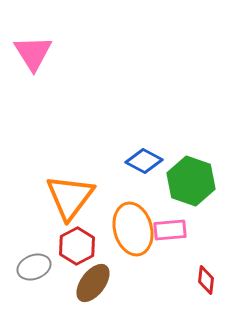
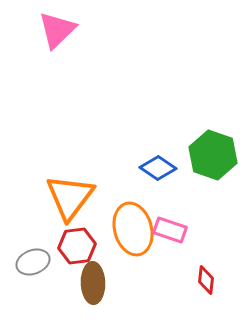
pink triangle: moved 24 px right, 23 px up; rotated 18 degrees clockwise
blue diamond: moved 14 px right, 7 px down; rotated 6 degrees clockwise
green hexagon: moved 22 px right, 26 px up
pink rectangle: rotated 24 degrees clockwise
red hexagon: rotated 21 degrees clockwise
gray ellipse: moved 1 px left, 5 px up
brown ellipse: rotated 39 degrees counterclockwise
